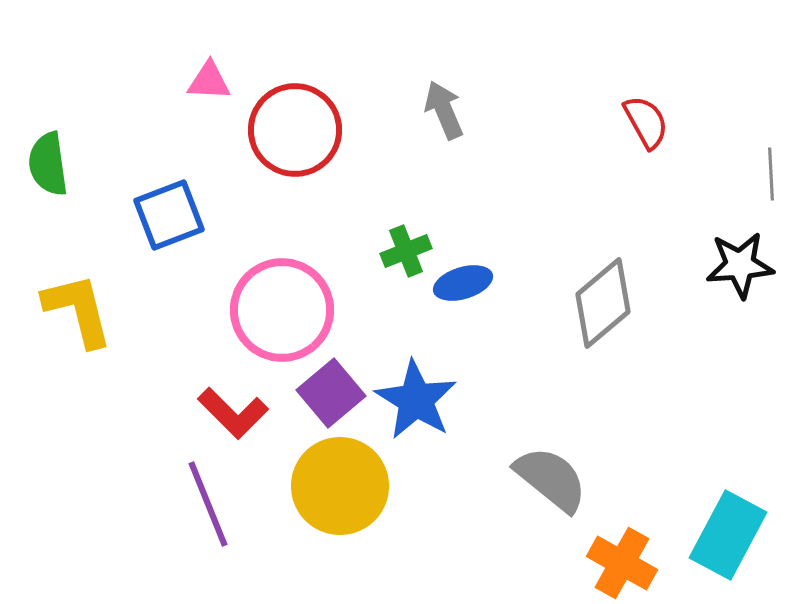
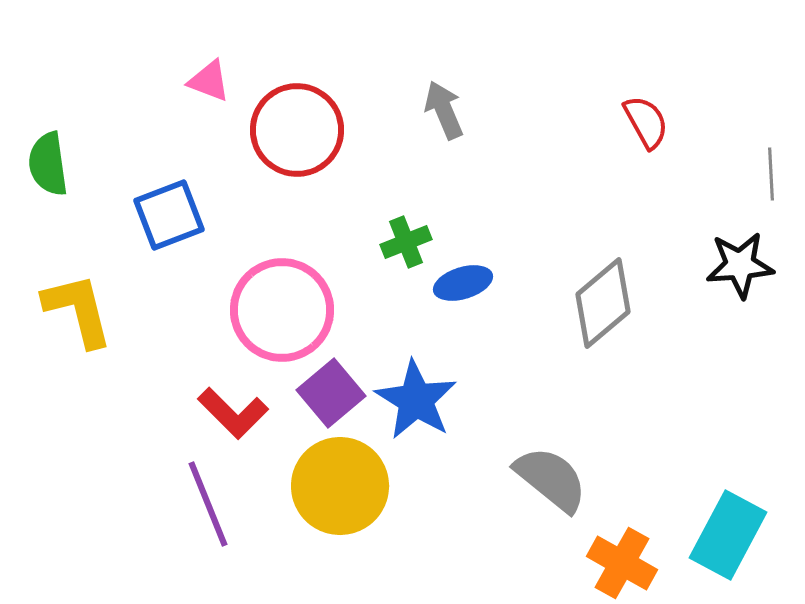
pink triangle: rotated 18 degrees clockwise
red circle: moved 2 px right
green cross: moved 9 px up
